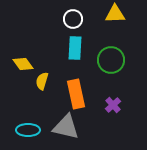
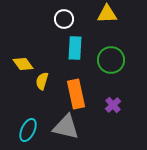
yellow triangle: moved 8 px left
white circle: moved 9 px left
cyan ellipse: rotated 65 degrees counterclockwise
